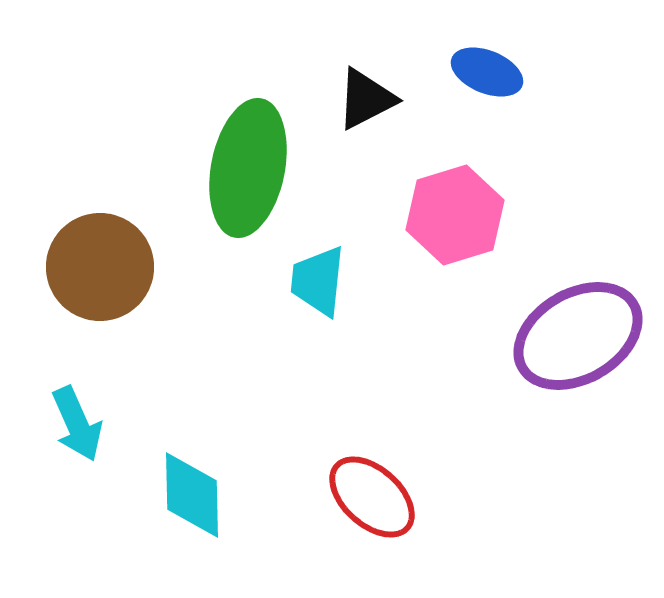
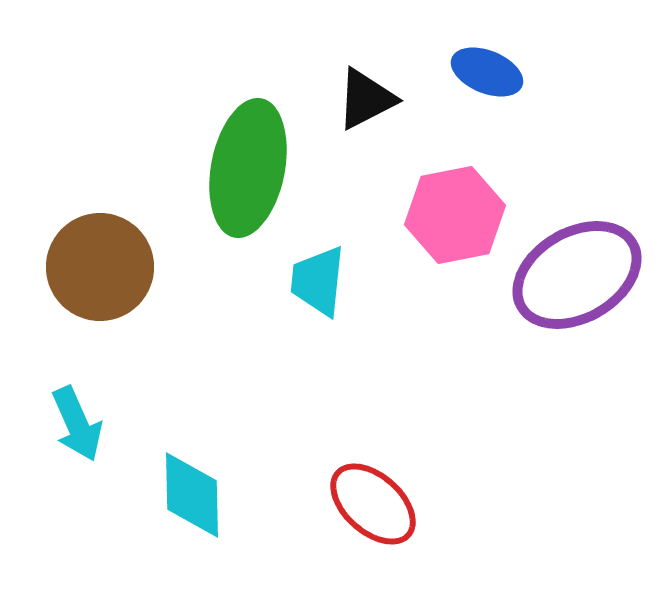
pink hexagon: rotated 6 degrees clockwise
purple ellipse: moved 1 px left, 61 px up
red ellipse: moved 1 px right, 7 px down
